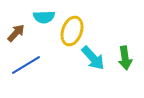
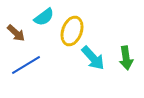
cyan semicircle: rotated 35 degrees counterclockwise
brown arrow: rotated 90 degrees clockwise
green arrow: moved 1 px right
